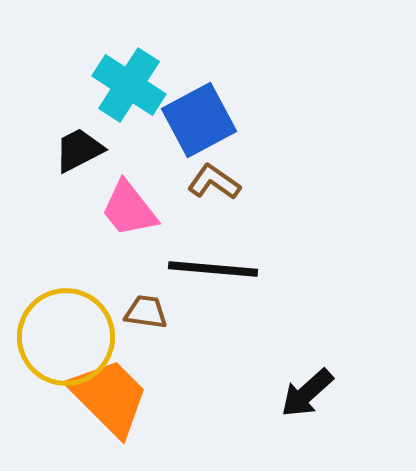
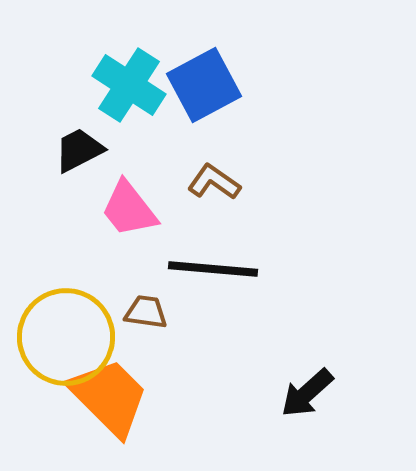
blue square: moved 5 px right, 35 px up
